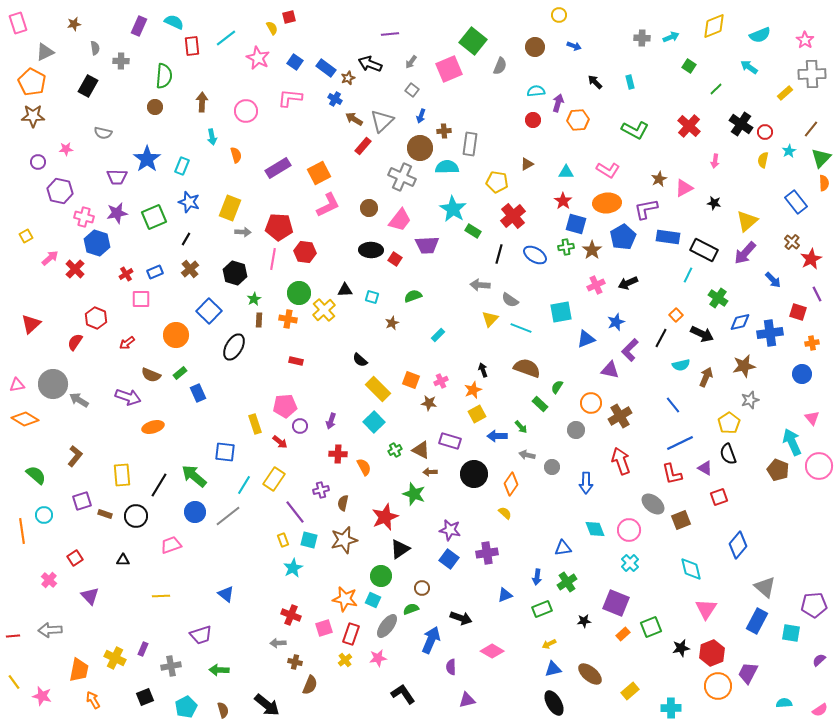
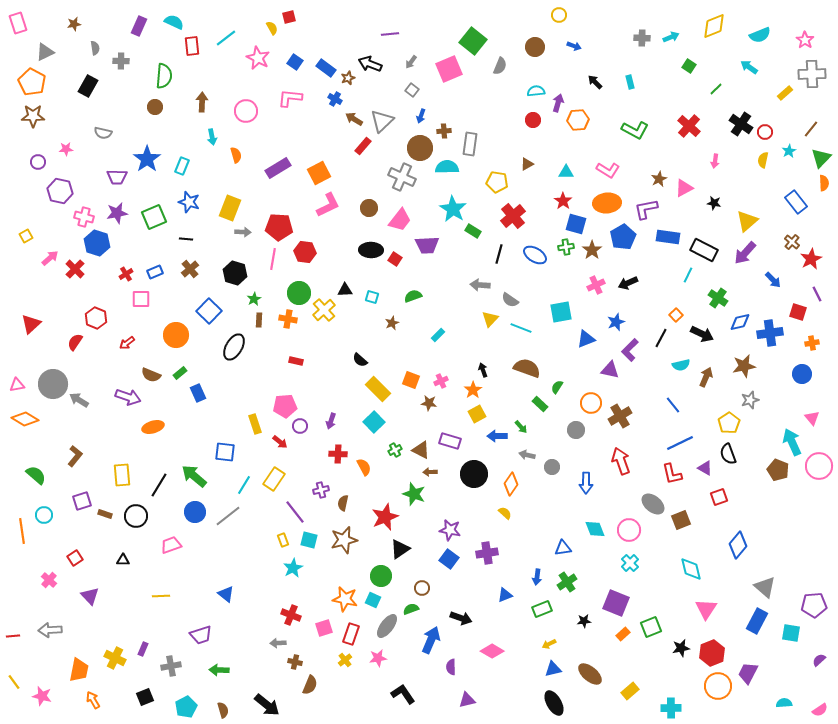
black line at (186, 239): rotated 64 degrees clockwise
orange star at (473, 390): rotated 12 degrees counterclockwise
